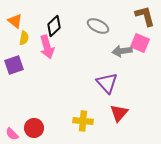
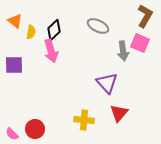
brown L-shape: rotated 45 degrees clockwise
black diamond: moved 4 px down
yellow semicircle: moved 7 px right, 6 px up
pink arrow: moved 4 px right, 4 px down
gray arrow: moved 1 px right; rotated 90 degrees counterclockwise
purple square: rotated 18 degrees clockwise
yellow cross: moved 1 px right, 1 px up
red circle: moved 1 px right, 1 px down
